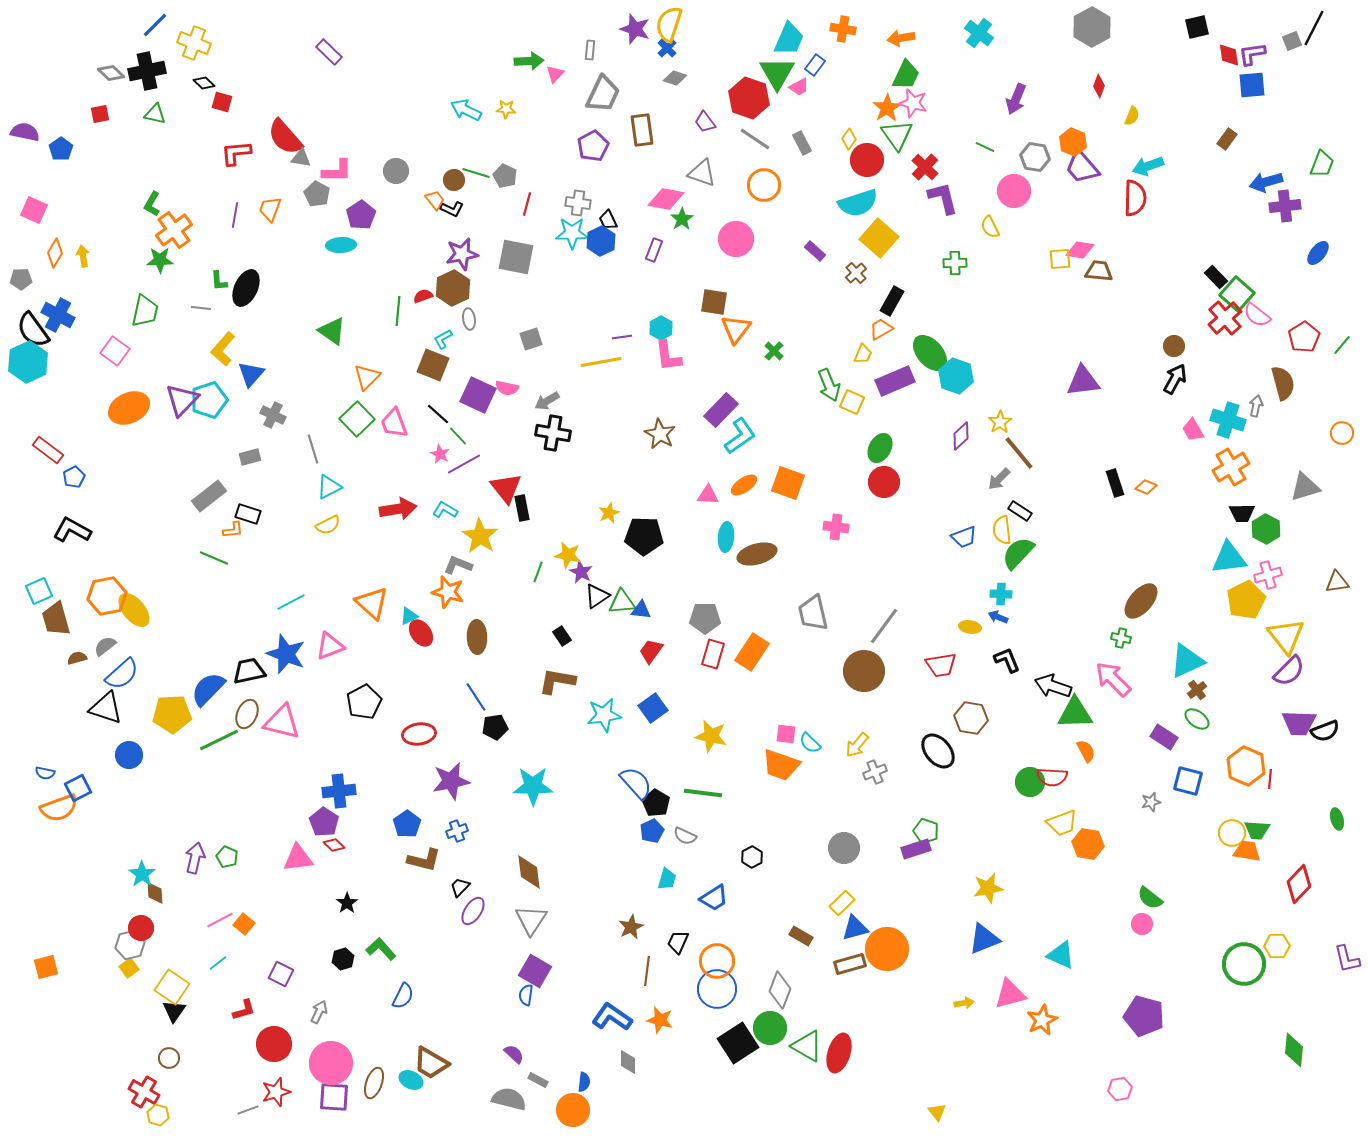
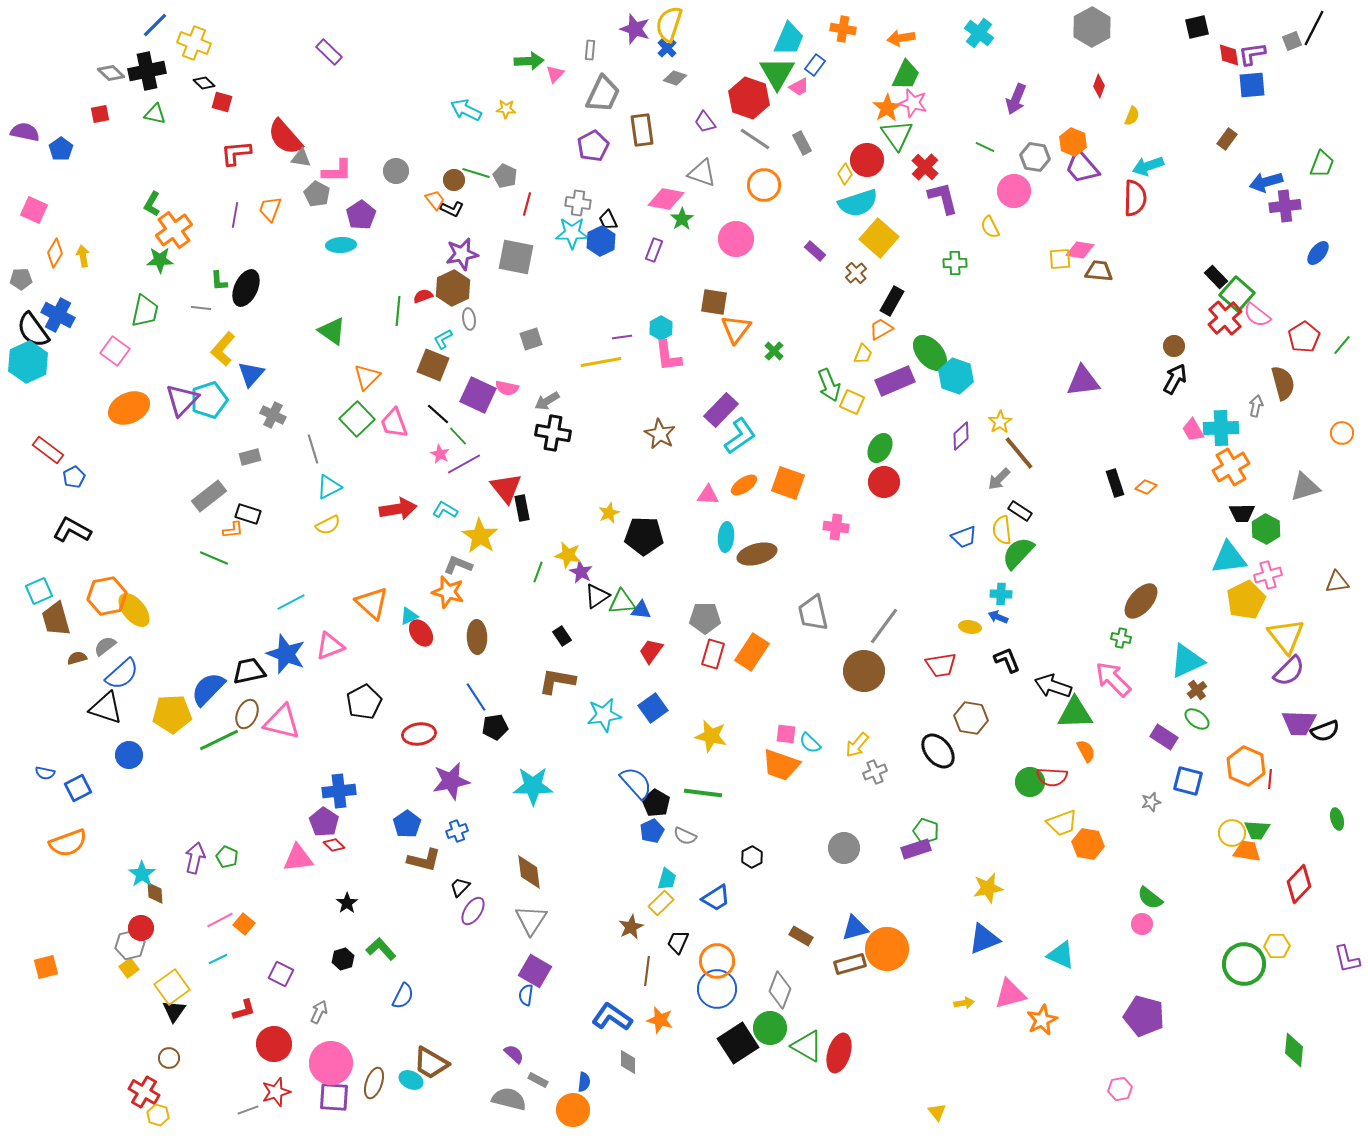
yellow diamond at (849, 139): moved 4 px left, 35 px down
cyan cross at (1228, 420): moved 7 px left, 8 px down; rotated 20 degrees counterclockwise
orange semicircle at (59, 808): moved 9 px right, 35 px down
blue trapezoid at (714, 898): moved 2 px right
yellow rectangle at (842, 903): moved 181 px left
cyan line at (218, 963): moved 4 px up; rotated 12 degrees clockwise
yellow square at (172, 987): rotated 20 degrees clockwise
